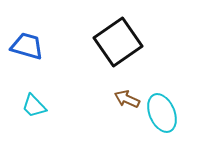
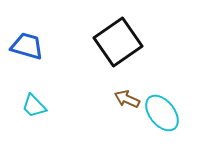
cyan ellipse: rotated 15 degrees counterclockwise
